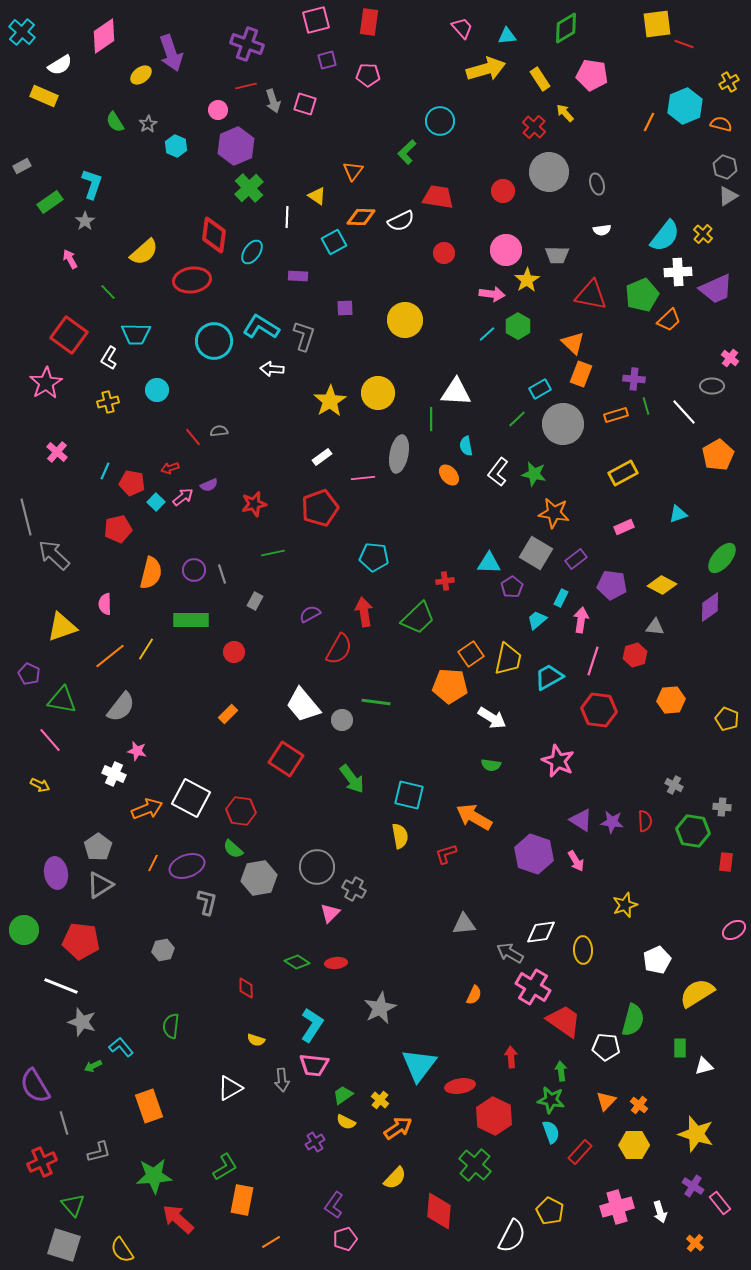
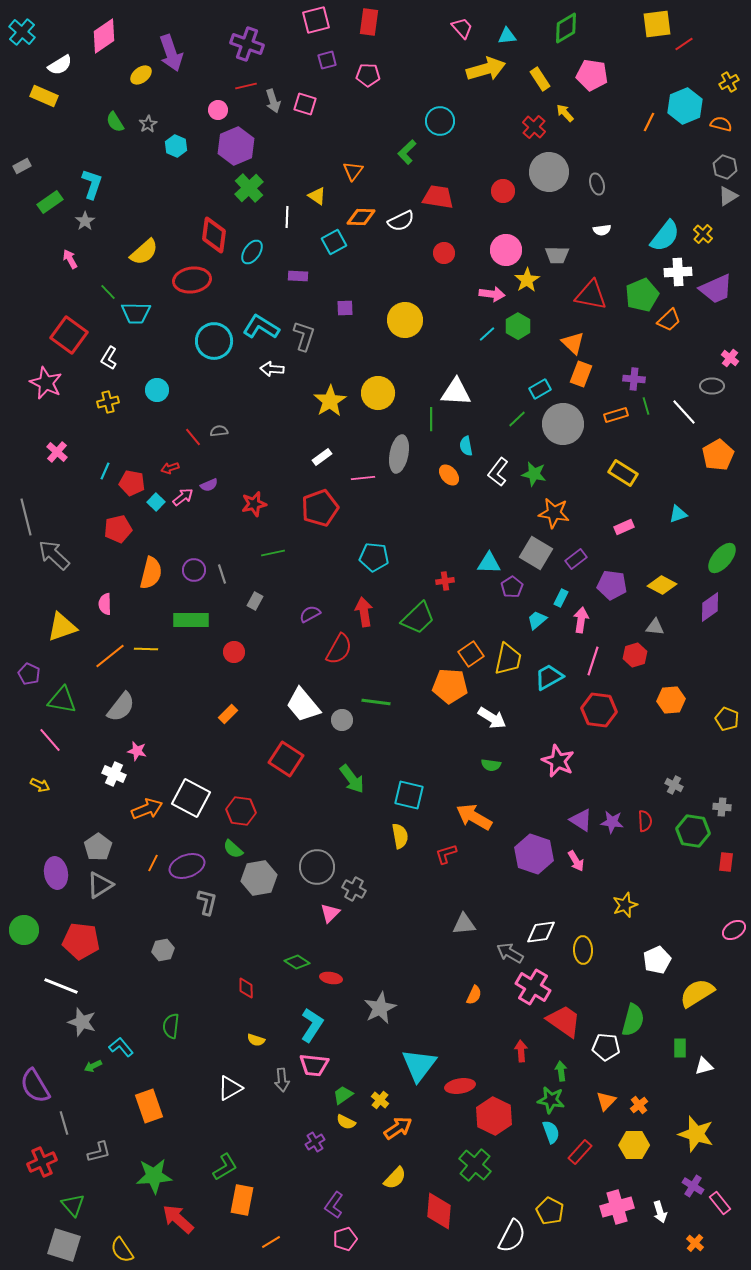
red line at (684, 44): rotated 54 degrees counterclockwise
cyan trapezoid at (136, 334): moved 21 px up
pink star at (46, 383): rotated 16 degrees counterclockwise
yellow rectangle at (623, 473): rotated 60 degrees clockwise
yellow line at (146, 649): rotated 60 degrees clockwise
red ellipse at (336, 963): moved 5 px left, 15 px down; rotated 15 degrees clockwise
red arrow at (511, 1057): moved 10 px right, 6 px up
orange cross at (639, 1105): rotated 12 degrees clockwise
